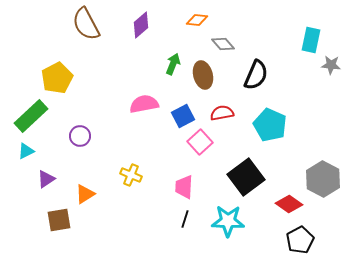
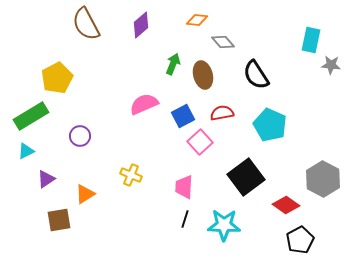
gray diamond: moved 2 px up
black semicircle: rotated 124 degrees clockwise
pink semicircle: rotated 12 degrees counterclockwise
green rectangle: rotated 12 degrees clockwise
red diamond: moved 3 px left, 1 px down
cyan star: moved 4 px left, 4 px down
